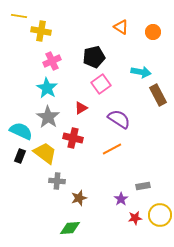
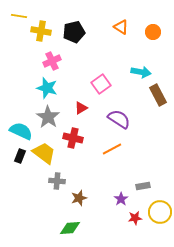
black pentagon: moved 20 px left, 25 px up
cyan star: rotated 15 degrees counterclockwise
yellow trapezoid: moved 1 px left
yellow circle: moved 3 px up
